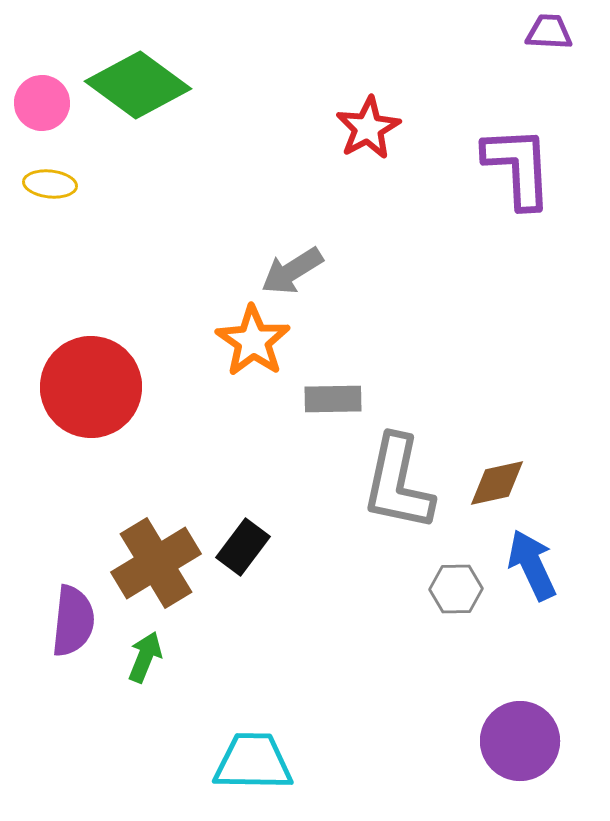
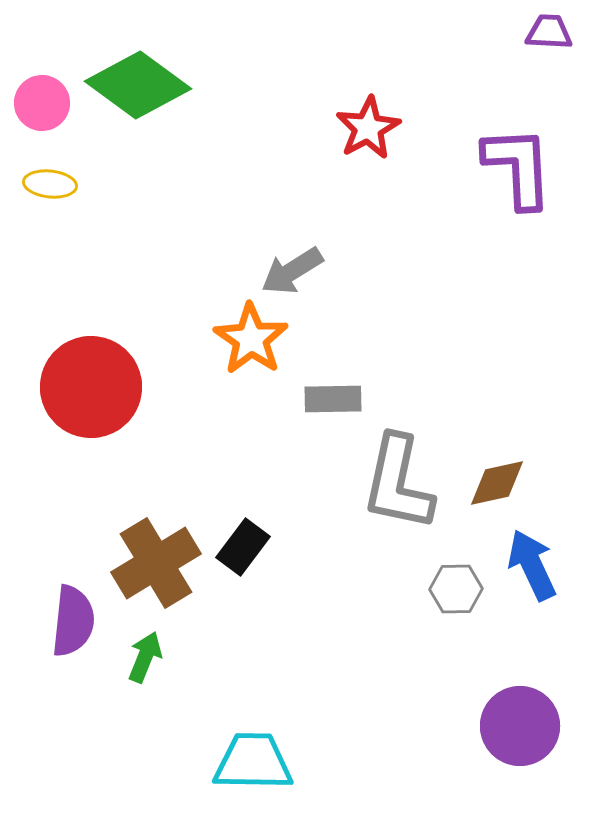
orange star: moved 2 px left, 2 px up
purple circle: moved 15 px up
